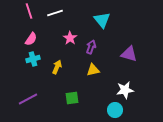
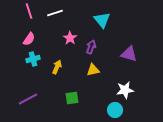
pink semicircle: moved 2 px left
